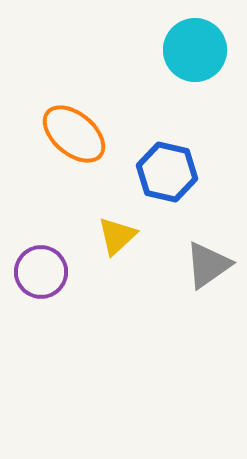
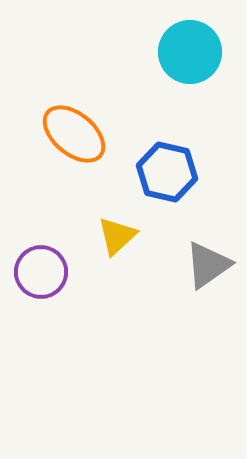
cyan circle: moved 5 px left, 2 px down
